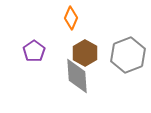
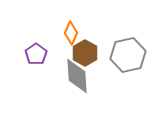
orange diamond: moved 15 px down
purple pentagon: moved 2 px right, 3 px down
gray hexagon: rotated 8 degrees clockwise
